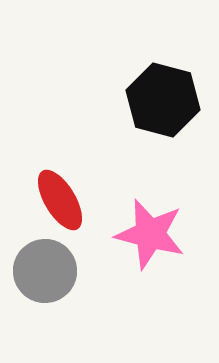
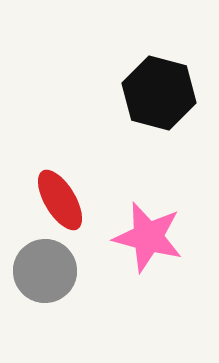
black hexagon: moved 4 px left, 7 px up
pink star: moved 2 px left, 3 px down
